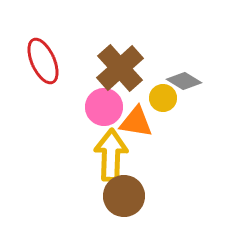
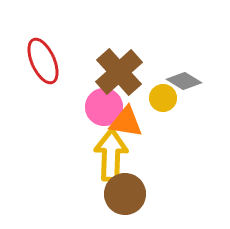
brown cross: moved 1 px left, 4 px down
orange triangle: moved 10 px left
brown circle: moved 1 px right, 2 px up
